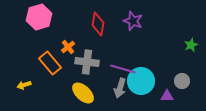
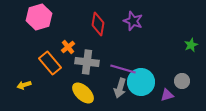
cyan circle: moved 1 px down
purple triangle: moved 1 px up; rotated 16 degrees counterclockwise
